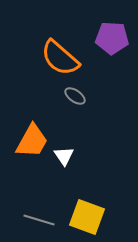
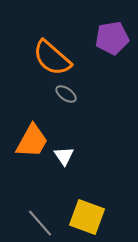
purple pentagon: rotated 12 degrees counterclockwise
orange semicircle: moved 8 px left
gray ellipse: moved 9 px left, 2 px up
gray line: moved 1 px right, 3 px down; rotated 32 degrees clockwise
